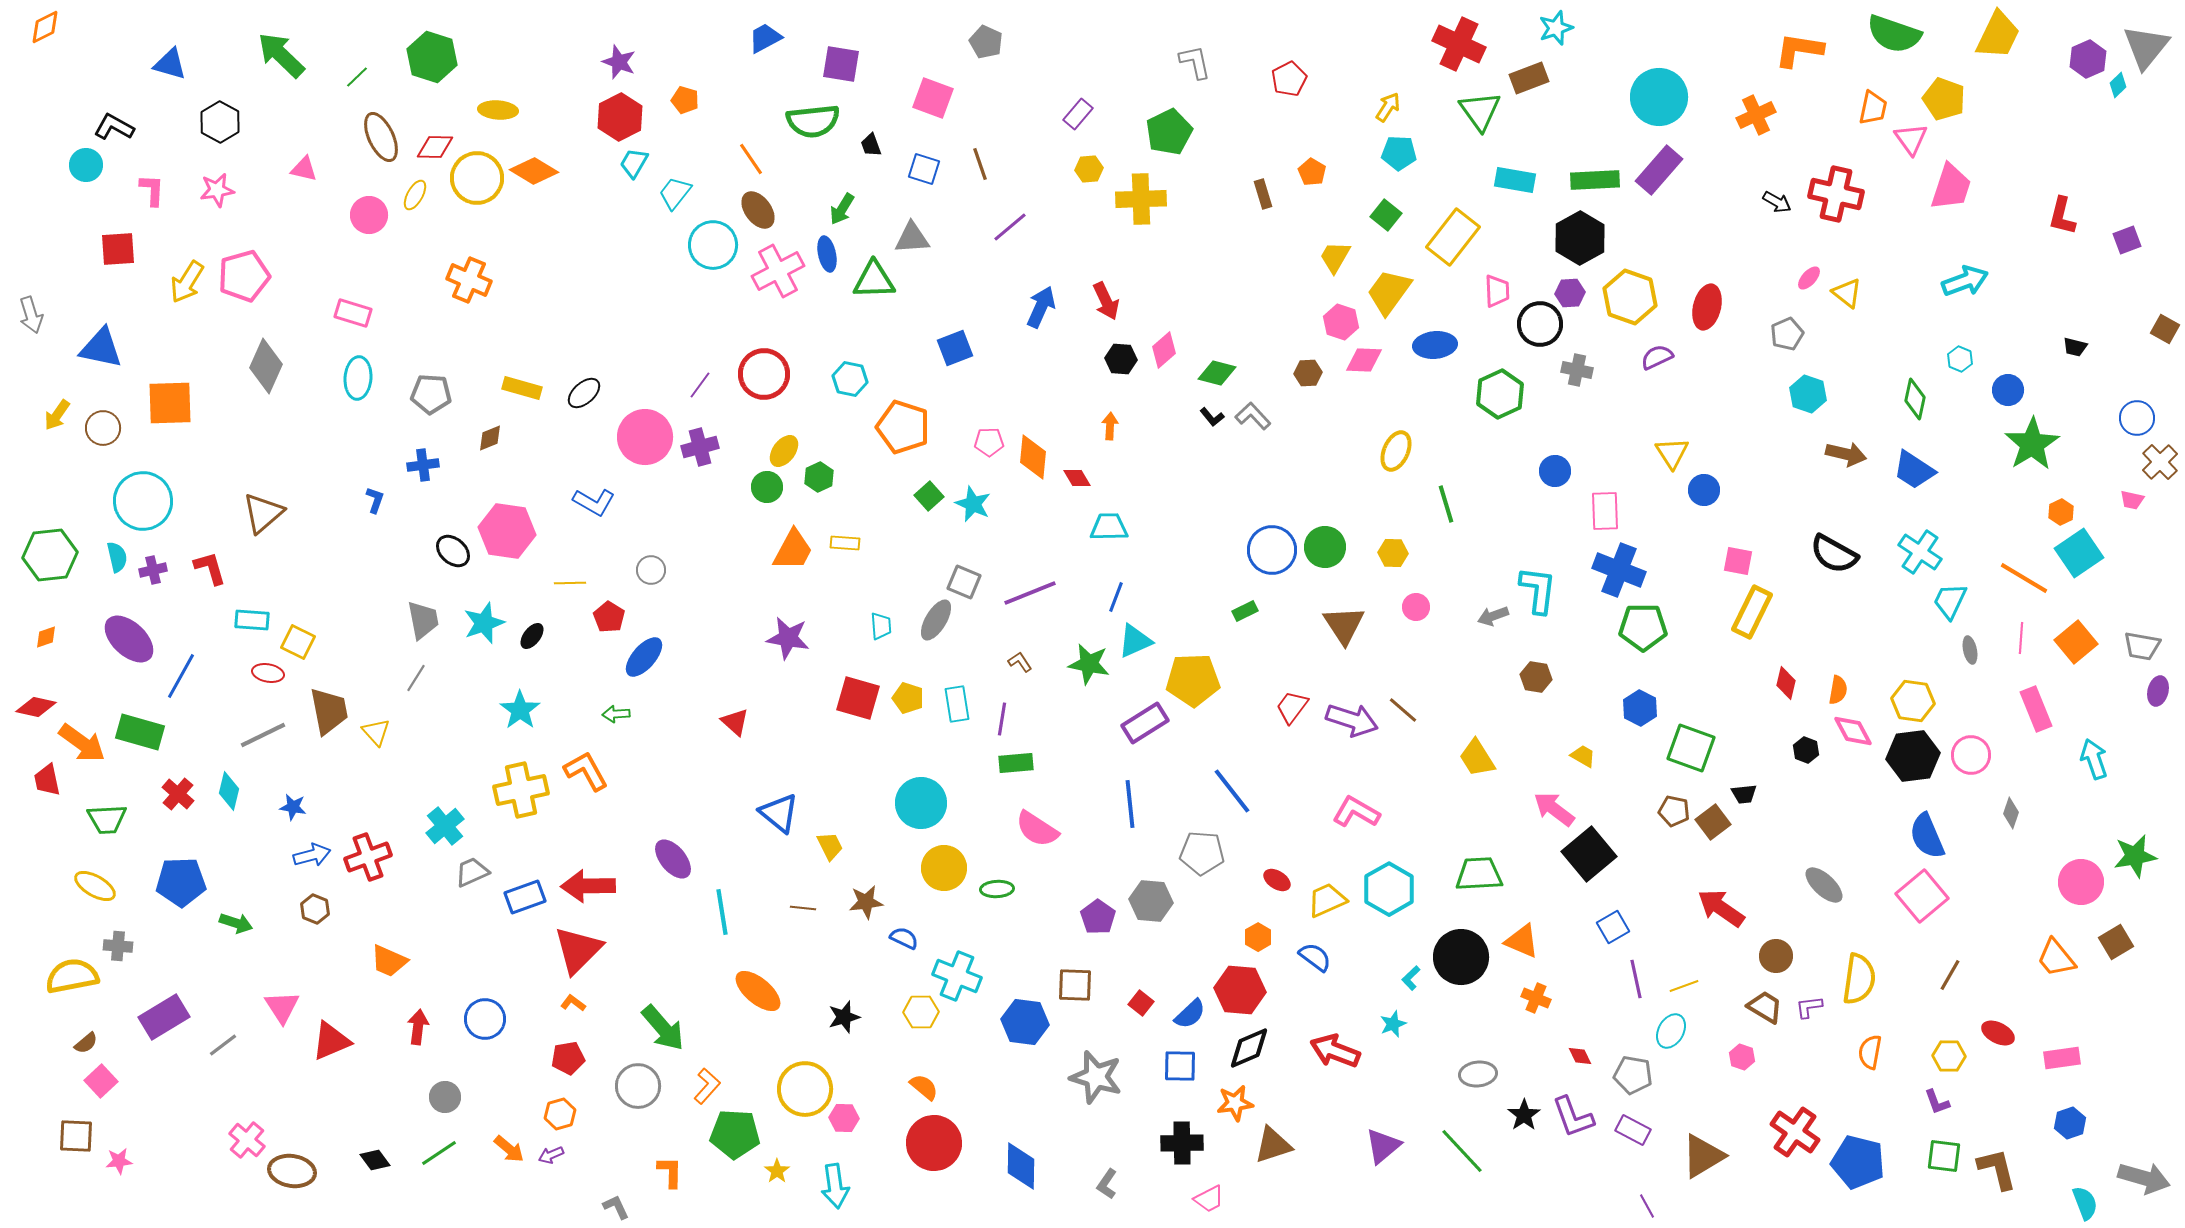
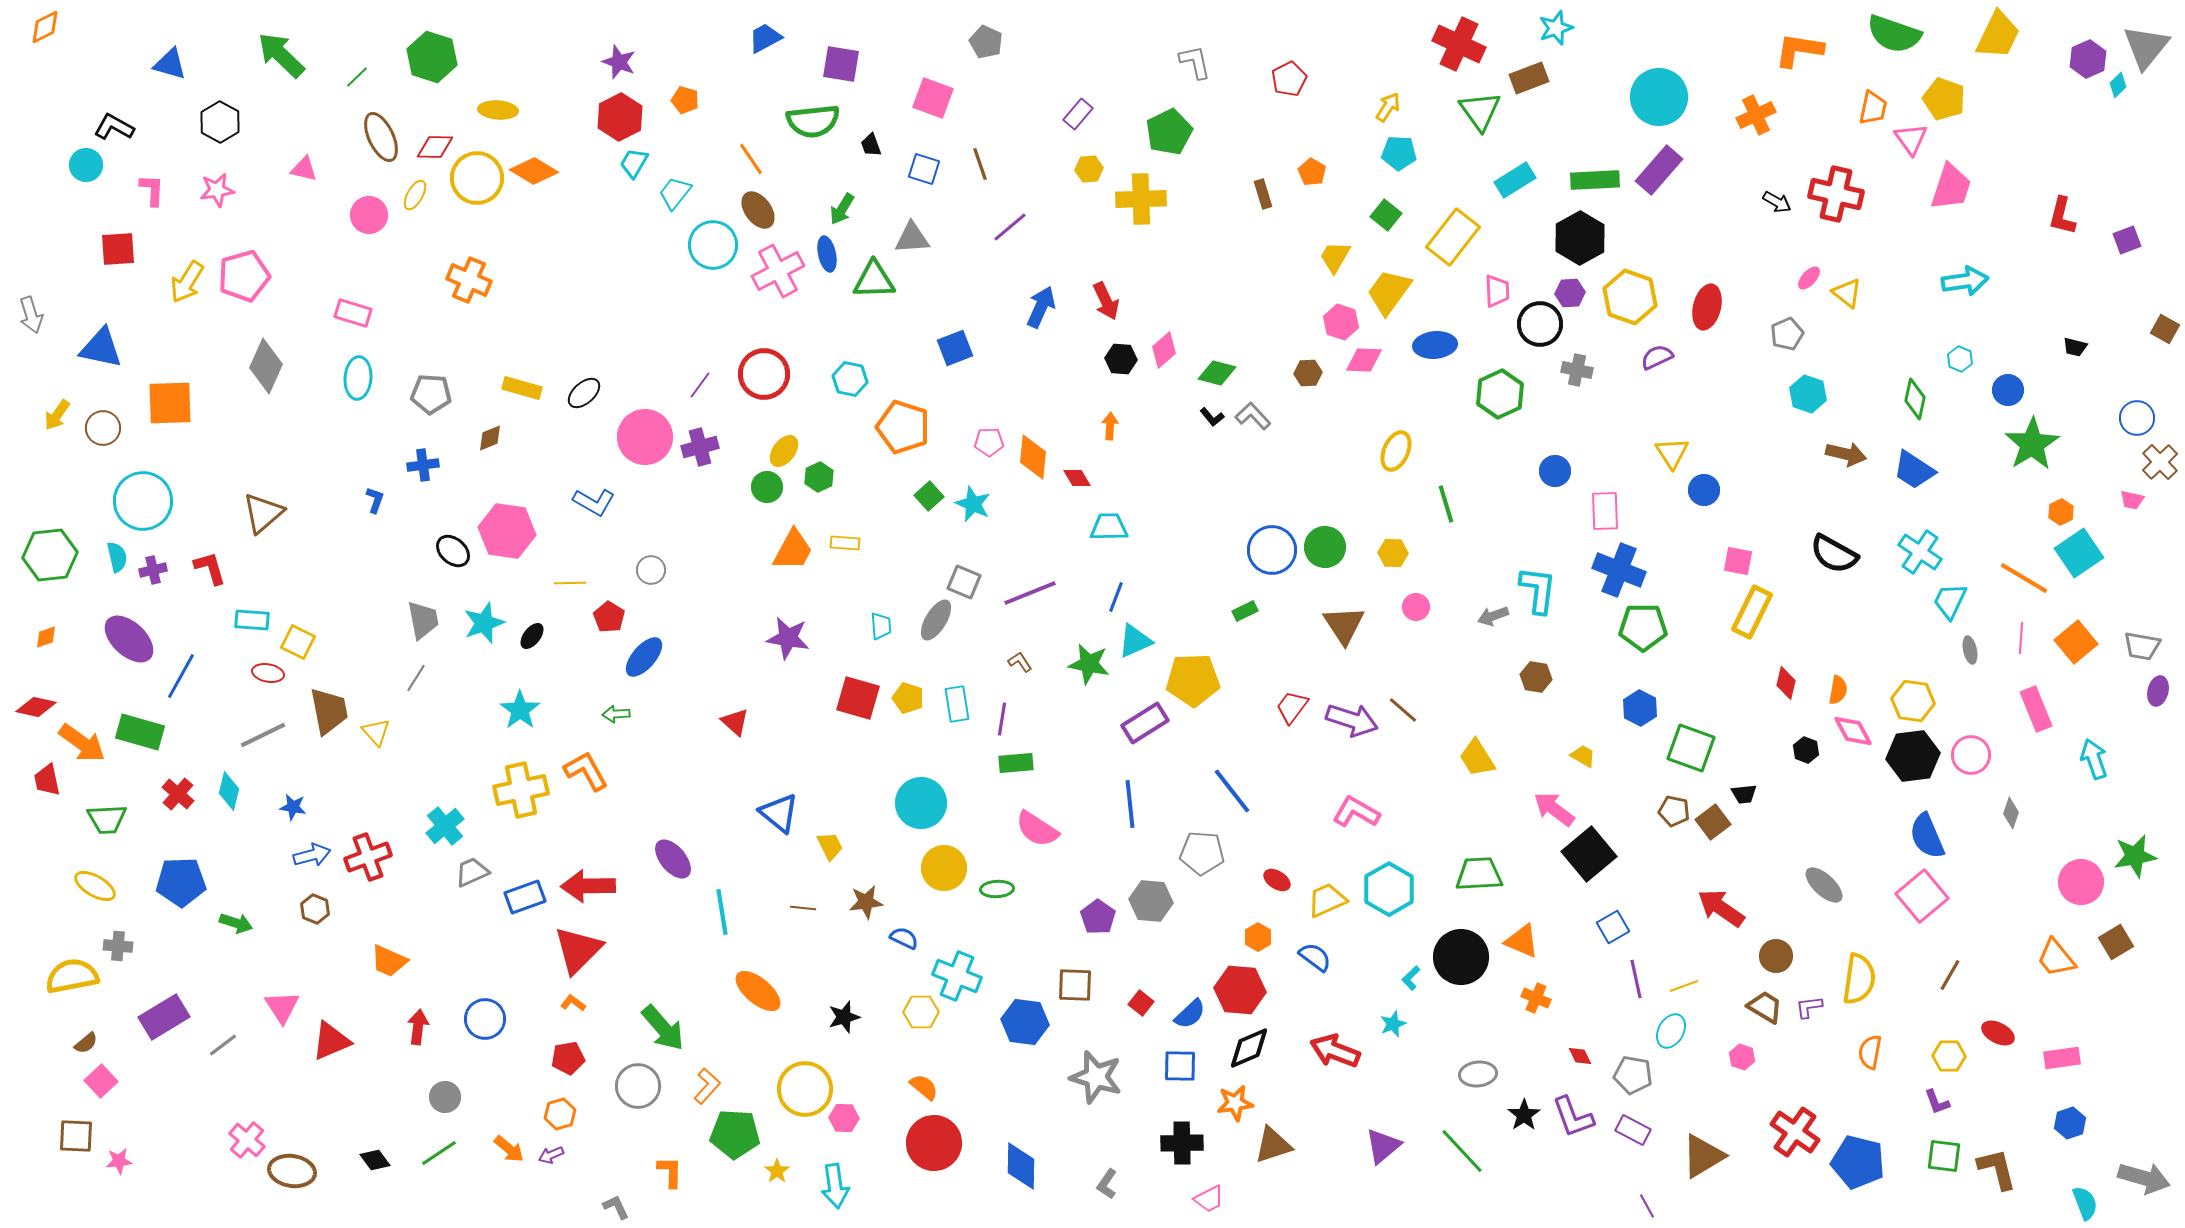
cyan rectangle at (1515, 180): rotated 42 degrees counterclockwise
cyan arrow at (1965, 281): rotated 12 degrees clockwise
